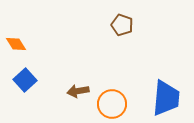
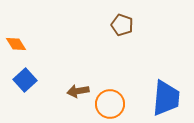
orange circle: moved 2 px left
